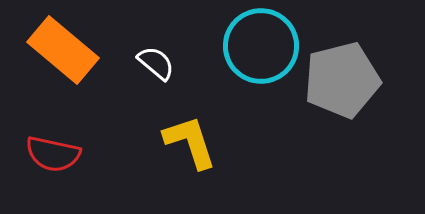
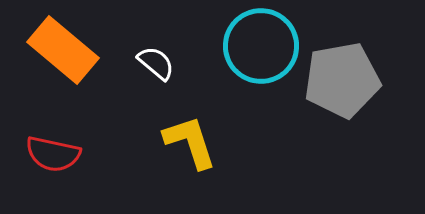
gray pentagon: rotated 4 degrees clockwise
